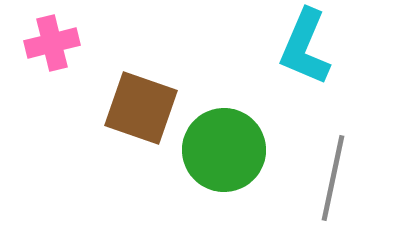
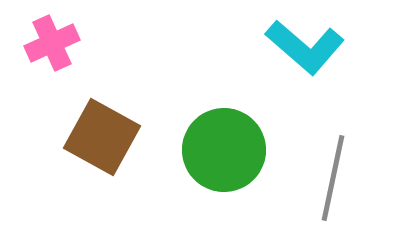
pink cross: rotated 10 degrees counterclockwise
cyan L-shape: rotated 72 degrees counterclockwise
brown square: moved 39 px left, 29 px down; rotated 10 degrees clockwise
